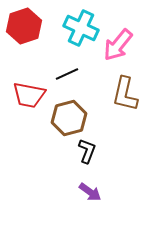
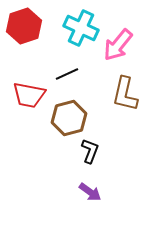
black L-shape: moved 3 px right
